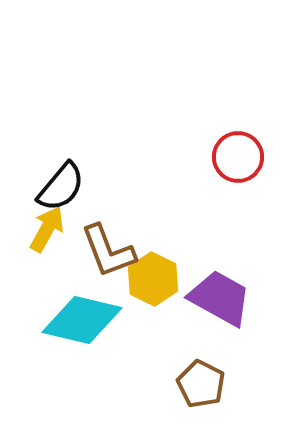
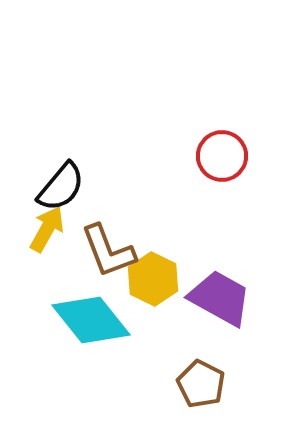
red circle: moved 16 px left, 1 px up
cyan diamond: moved 9 px right; rotated 38 degrees clockwise
